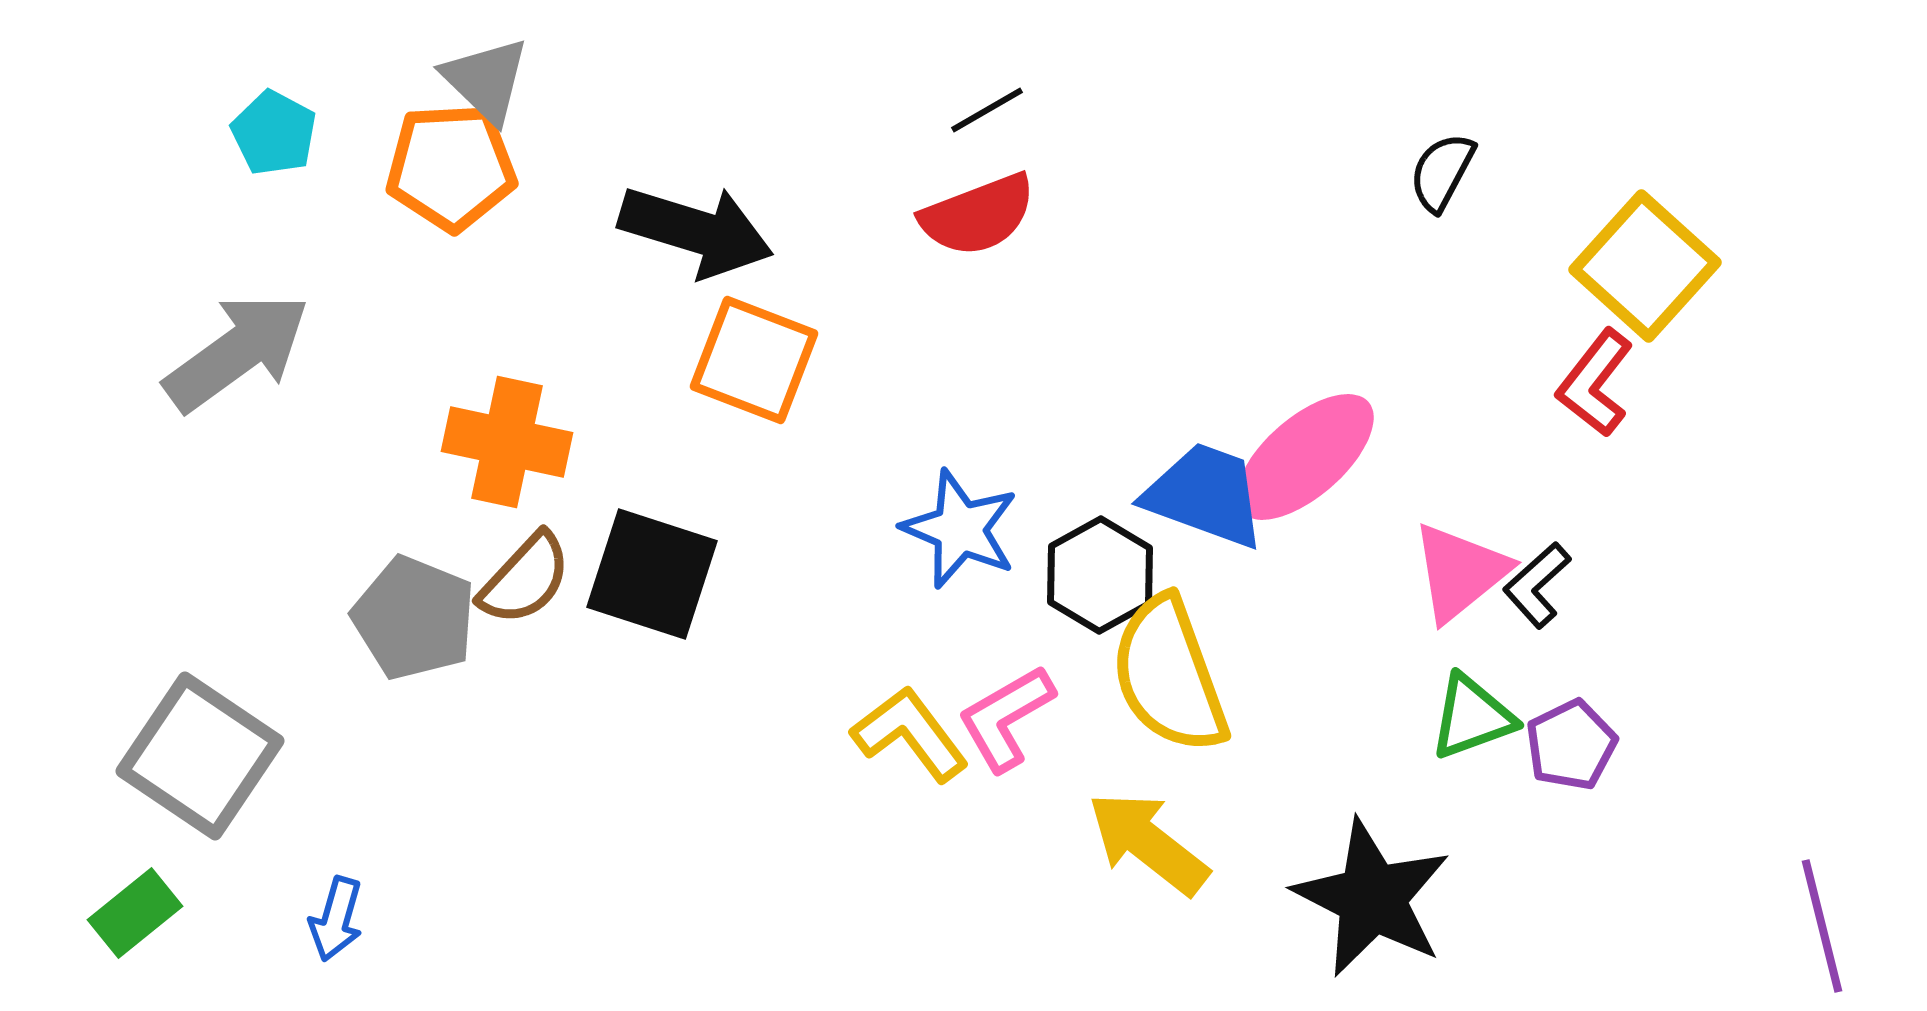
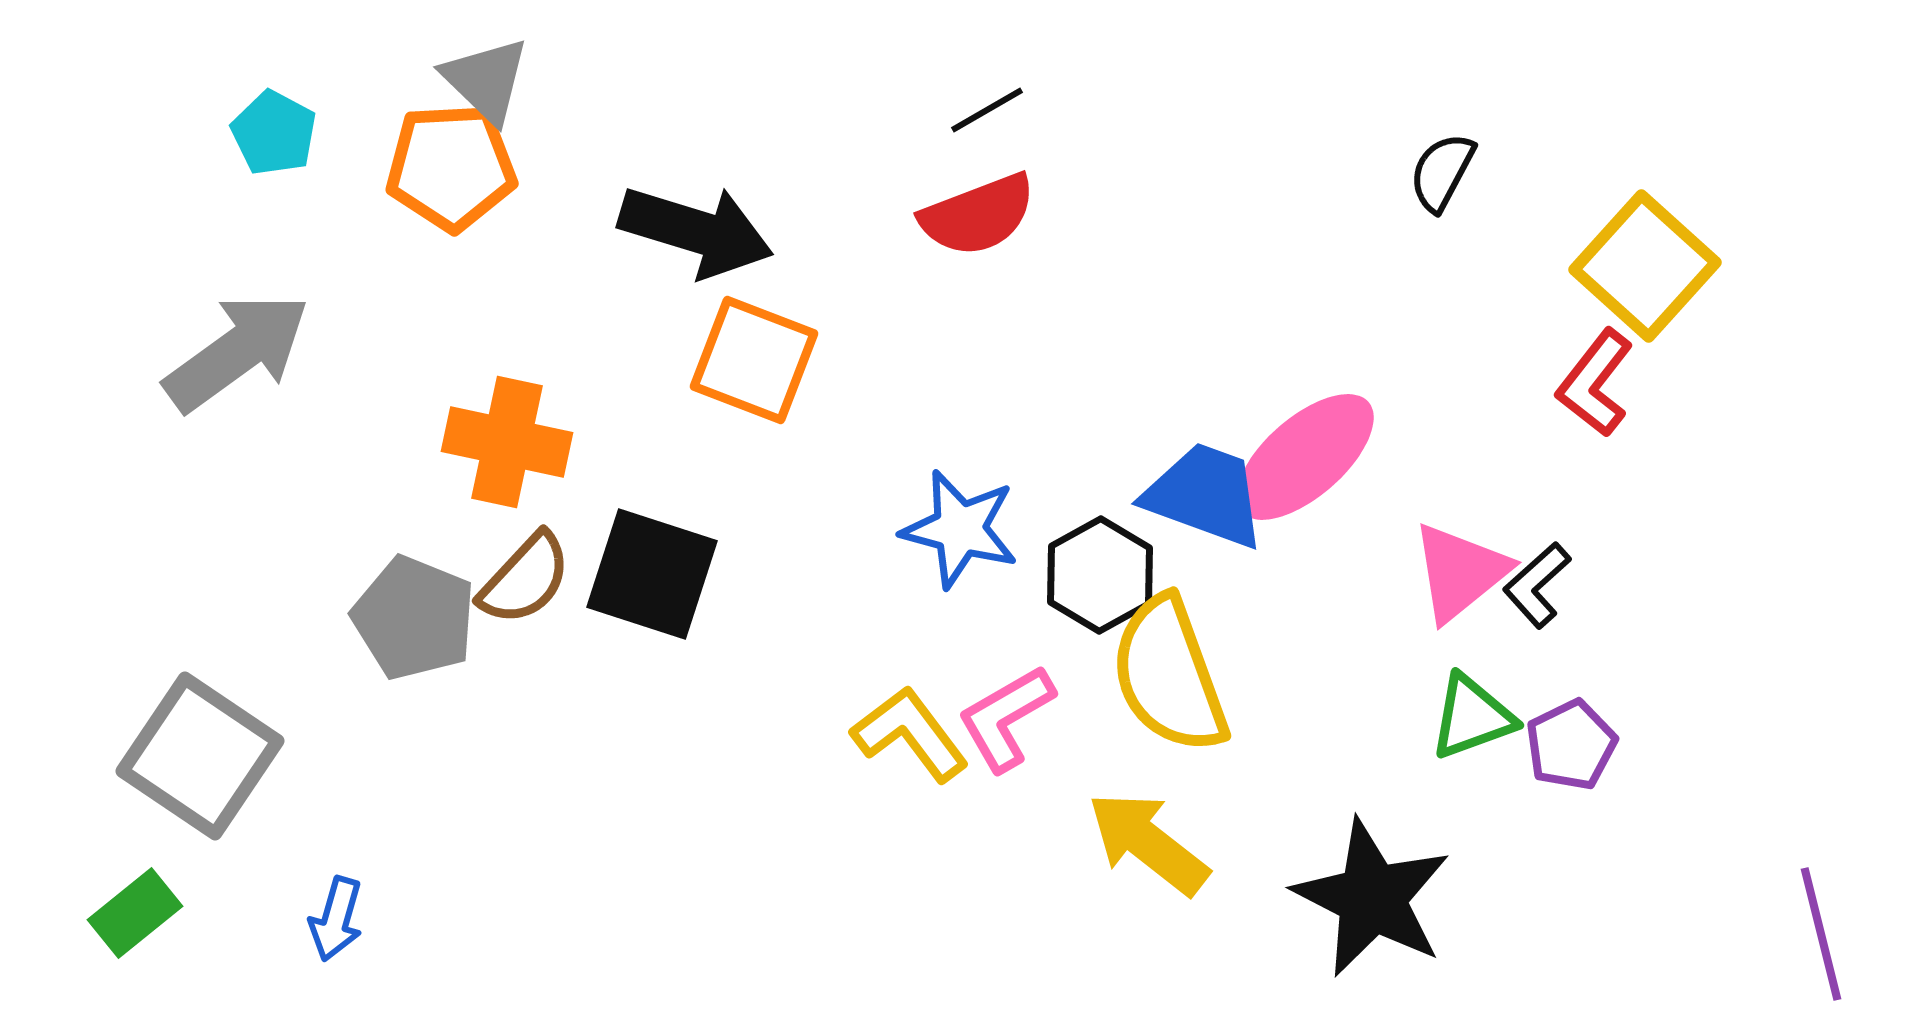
blue star: rotated 8 degrees counterclockwise
purple line: moved 1 px left, 8 px down
